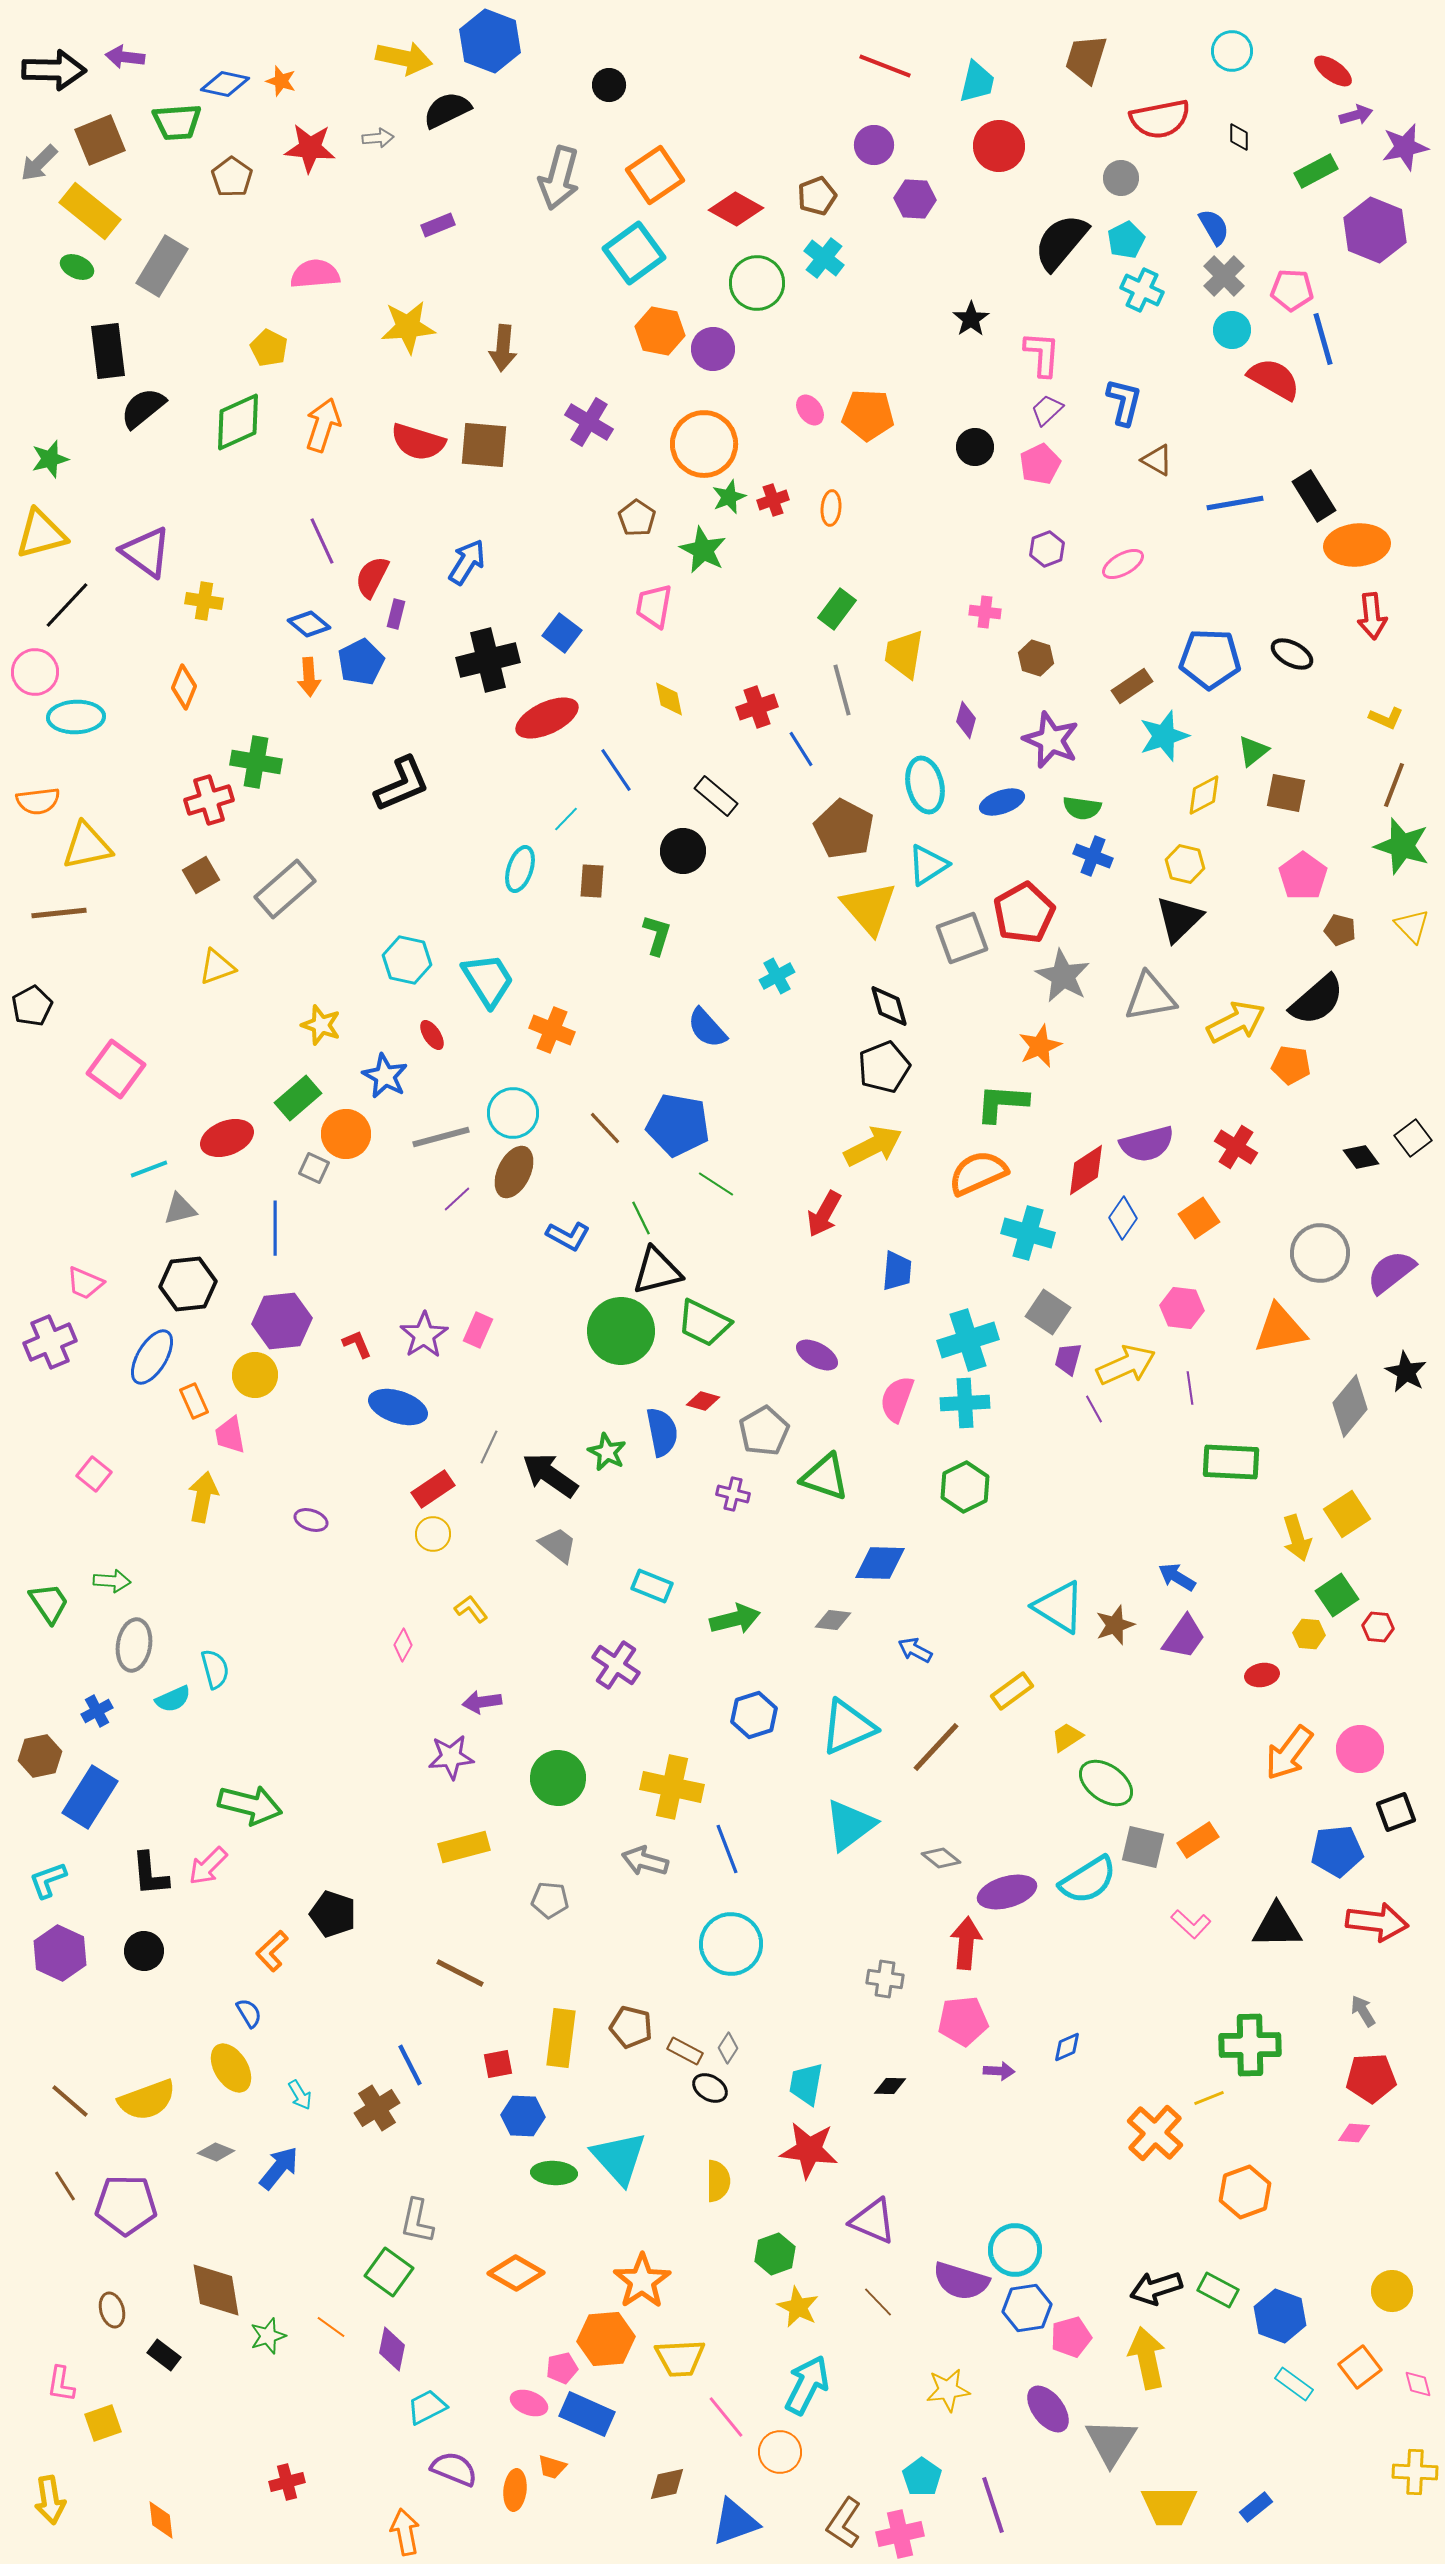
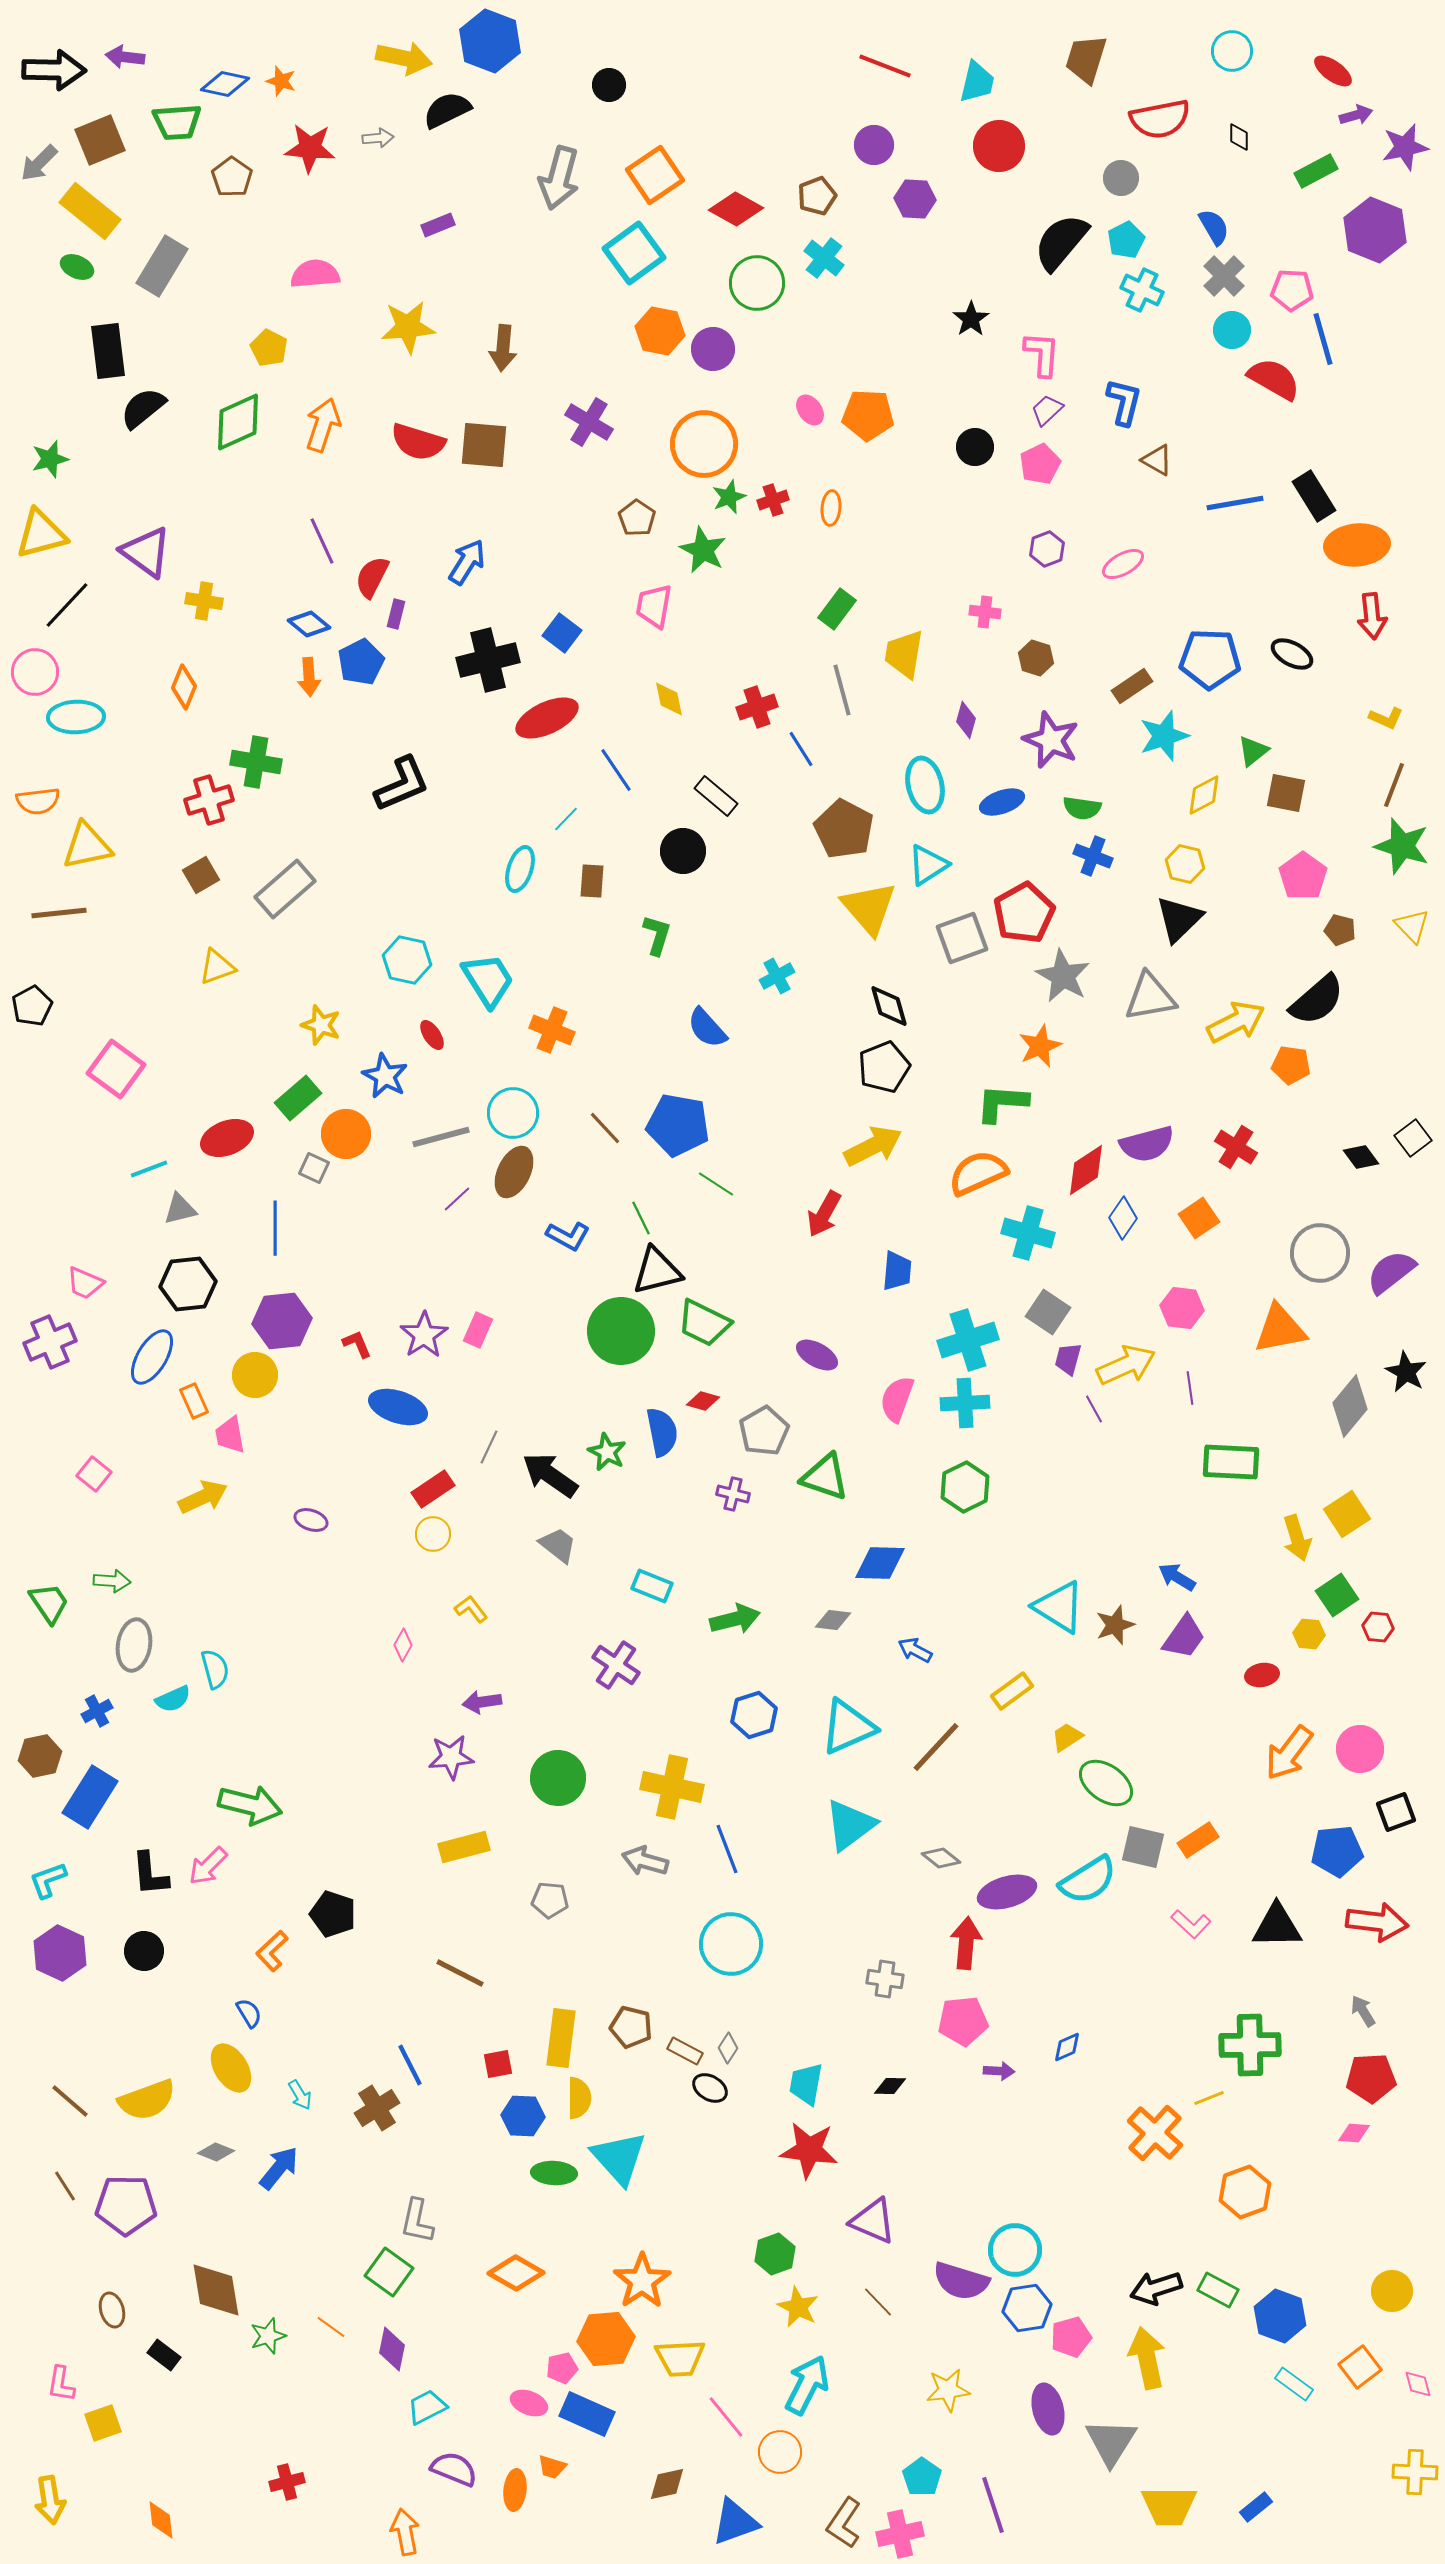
yellow arrow at (203, 1497): rotated 54 degrees clockwise
yellow semicircle at (718, 2181): moved 139 px left, 83 px up
purple ellipse at (1048, 2409): rotated 24 degrees clockwise
